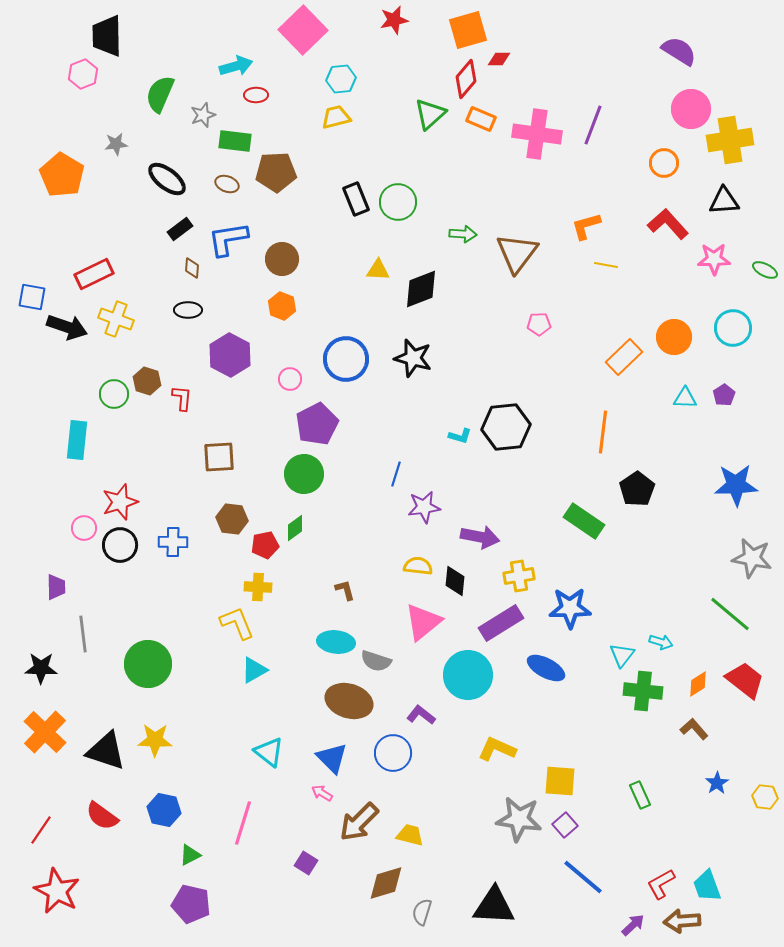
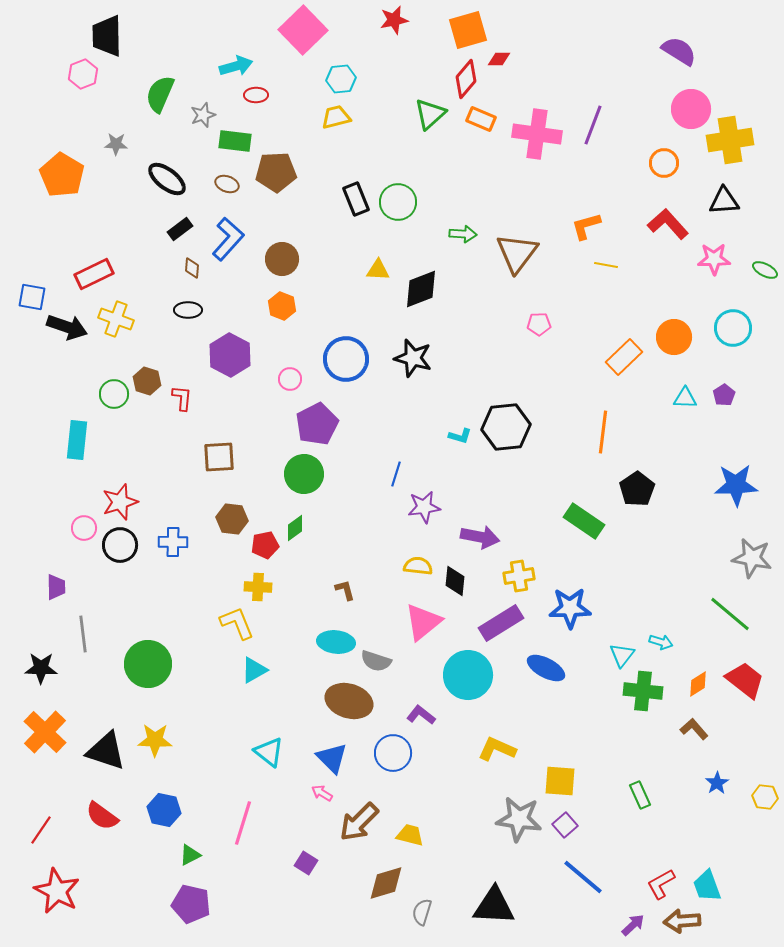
gray star at (116, 144): rotated 10 degrees clockwise
blue L-shape at (228, 239): rotated 141 degrees clockwise
